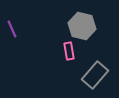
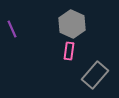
gray hexagon: moved 10 px left, 2 px up; rotated 12 degrees clockwise
pink rectangle: rotated 18 degrees clockwise
